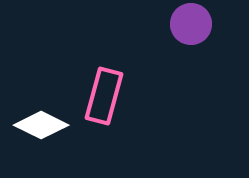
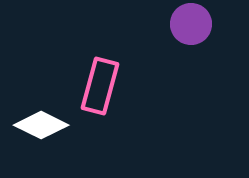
pink rectangle: moved 4 px left, 10 px up
